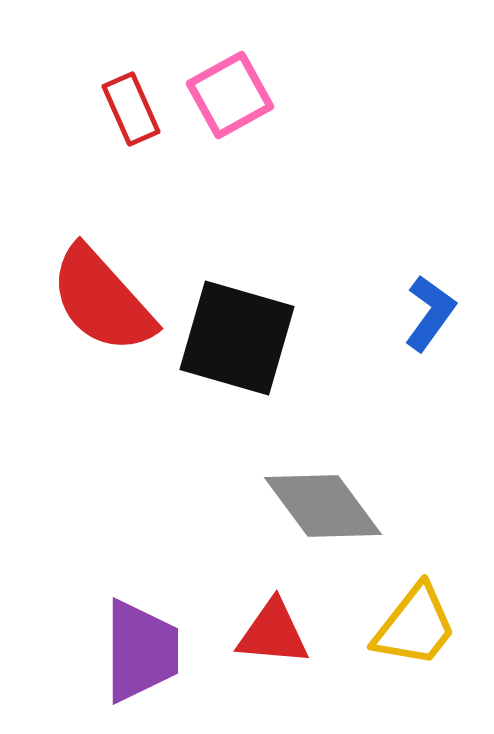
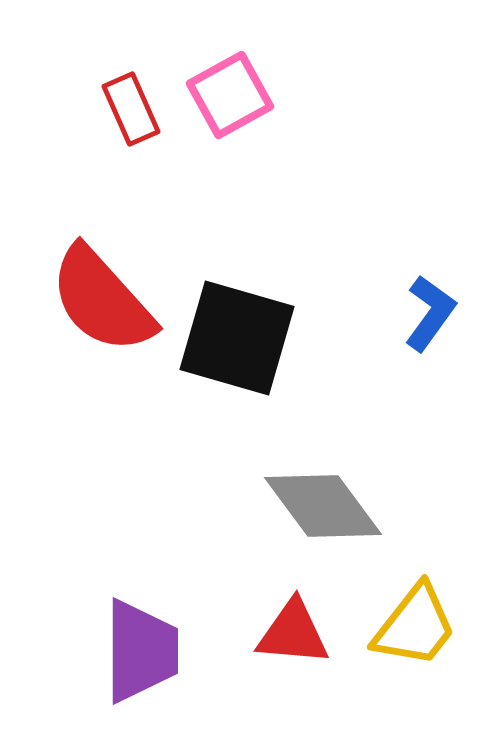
red triangle: moved 20 px right
